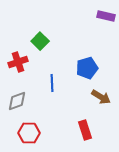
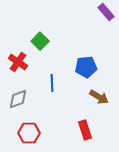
purple rectangle: moved 4 px up; rotated 36 degrees clockwise
red cross: rotated 36 degrees counterclockwise
blue pentagon: moved 1 px left, 1 px up; rotated 10 degrees clockwise
brown arrow: moved 2 px left
gray diamond: moved 1 px right, 2 px up
